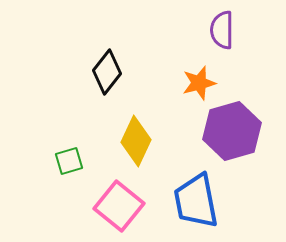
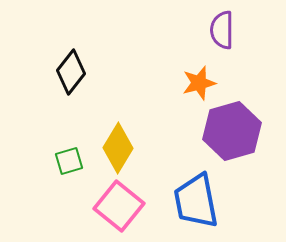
black diamond: moved 36 px left
yellow diamond: moved 18 px left, 7 px down; rotated 6 degrees clockwise
